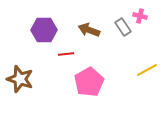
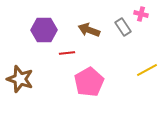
pink cross: moved 1 px right, 2 px up
red line: moved 1 px right, 1 px up
